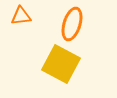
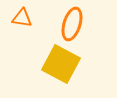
orange triangle: moved 1 px right, 2 px down; rotated 15 degrees clockwise
